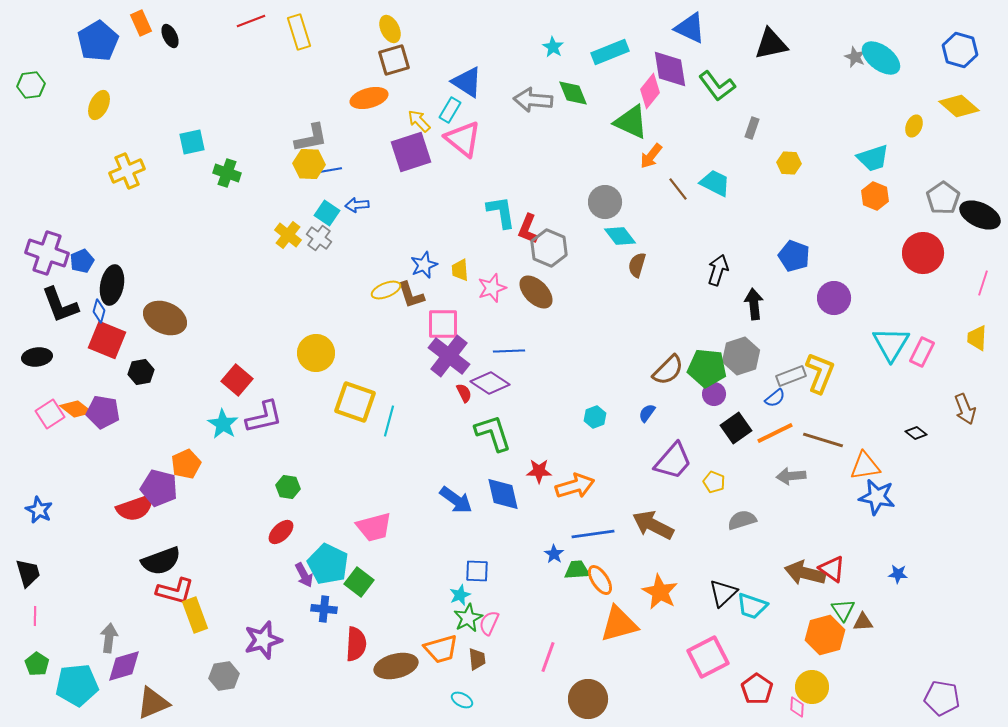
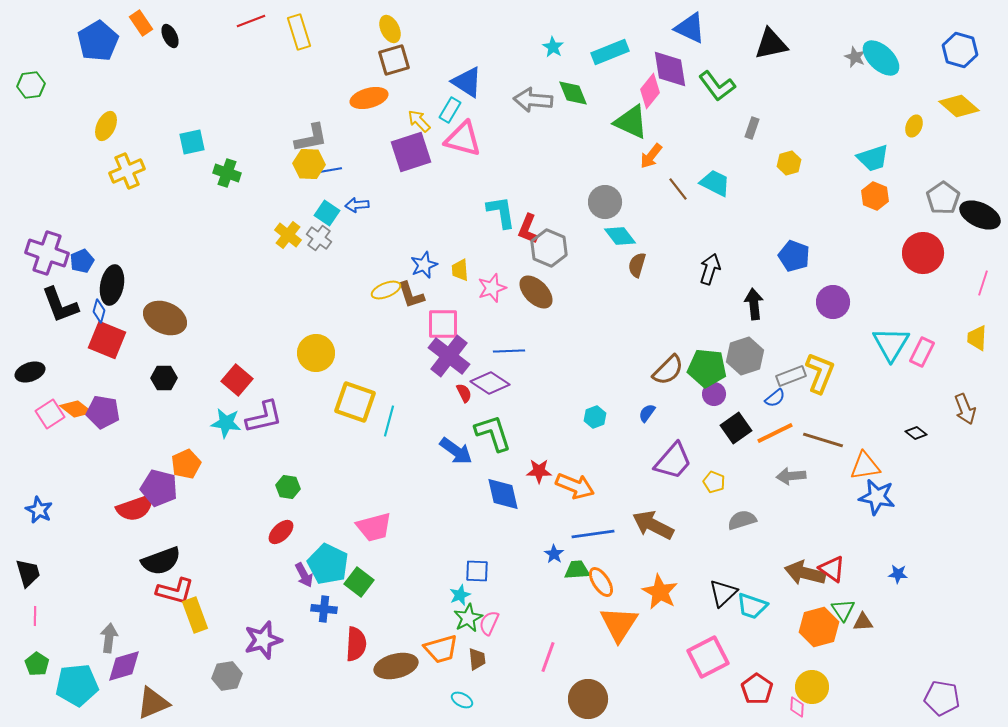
orange rectangle at (141, 23): rotated 10 degrees counterclockwise
cyan ellipse at (881, 58): rotated 6 degrees clockwise
yellow ellipse at (99, 105): moved 7 px right, 21 px down
pink triangle at (463, 139): rotated 24 degrees counterclockwise
yellow hexagon at (789, 163): rotated 20 degrees counterclockwise
black arrow at (718, 270): moved 8 px left, 1 px up
purple circle at (834, 298): moved 1 px left, 4 px down
gray hexagon at (741, 356): moved 4 px right
black ellipse at (37, 357): moved 7 px left, 15 px down; rotated 12 degrees counterclockwise
black hexagon at (141, 372): moved 23 px right, 6 px down; rotated 10 degrees clockwise
cyan star at (223, 424): moved 3 px right, 1 px up; rotated 24 degrees counterclockwise
orange arrow at (575, 486): rotated 39 degrees clockwise
blue arrow at (456, 500): moved 49 px up
orange ellipse at (600, 580): moved 1 px right, 2 px down
orange triangle at (619, 624): rotated 42 degrees counterclockwise
orange hexagon at (825, 635): moved 6 px left, 8 px up
gray hexagon at (224, 676): moved 3 px right
